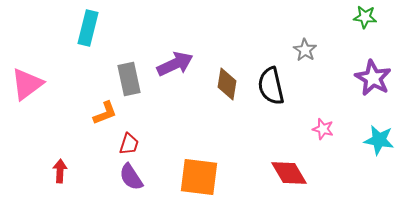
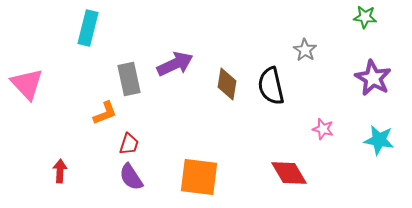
pink triangle: rotated 36 degrees counterclockwise
